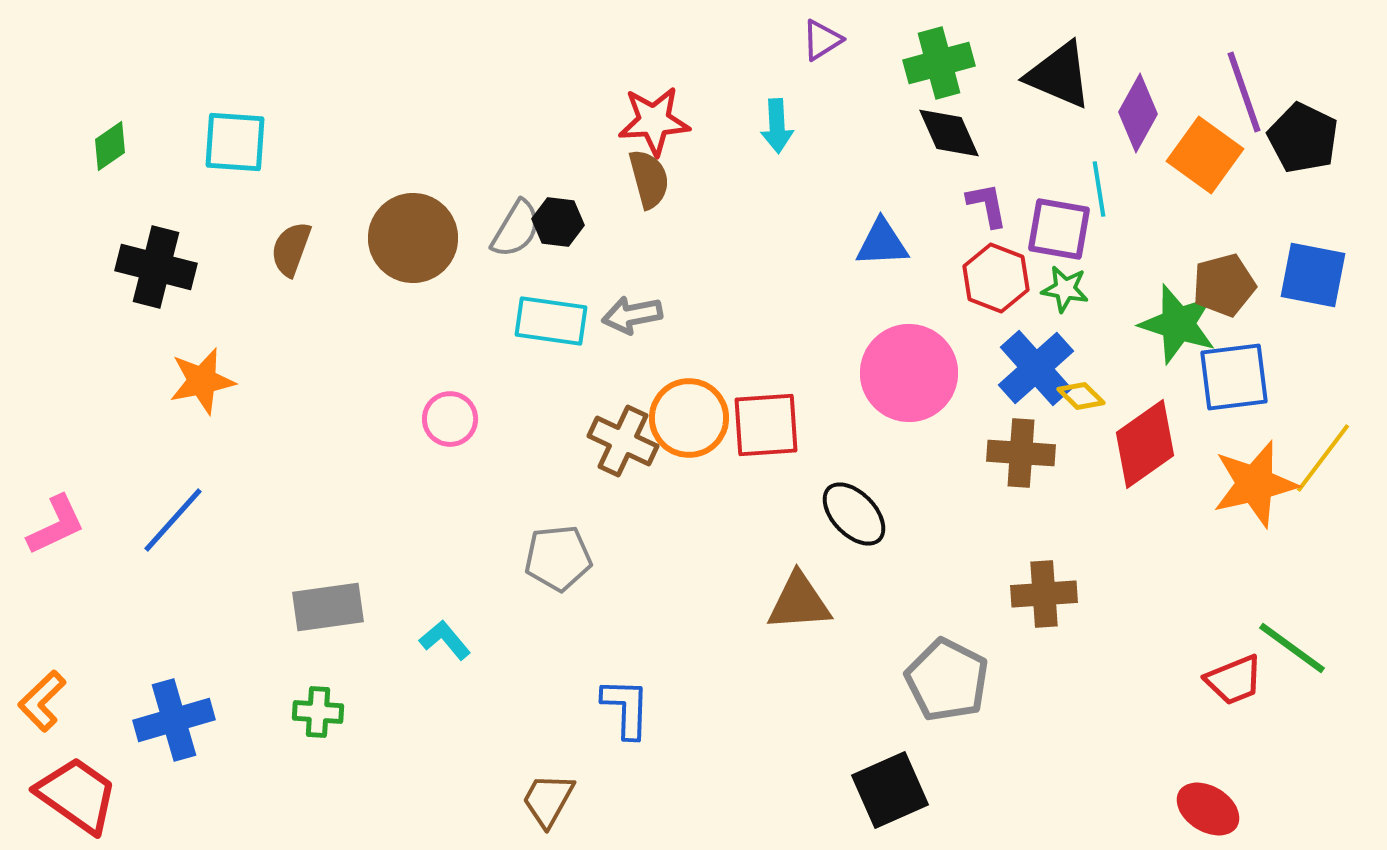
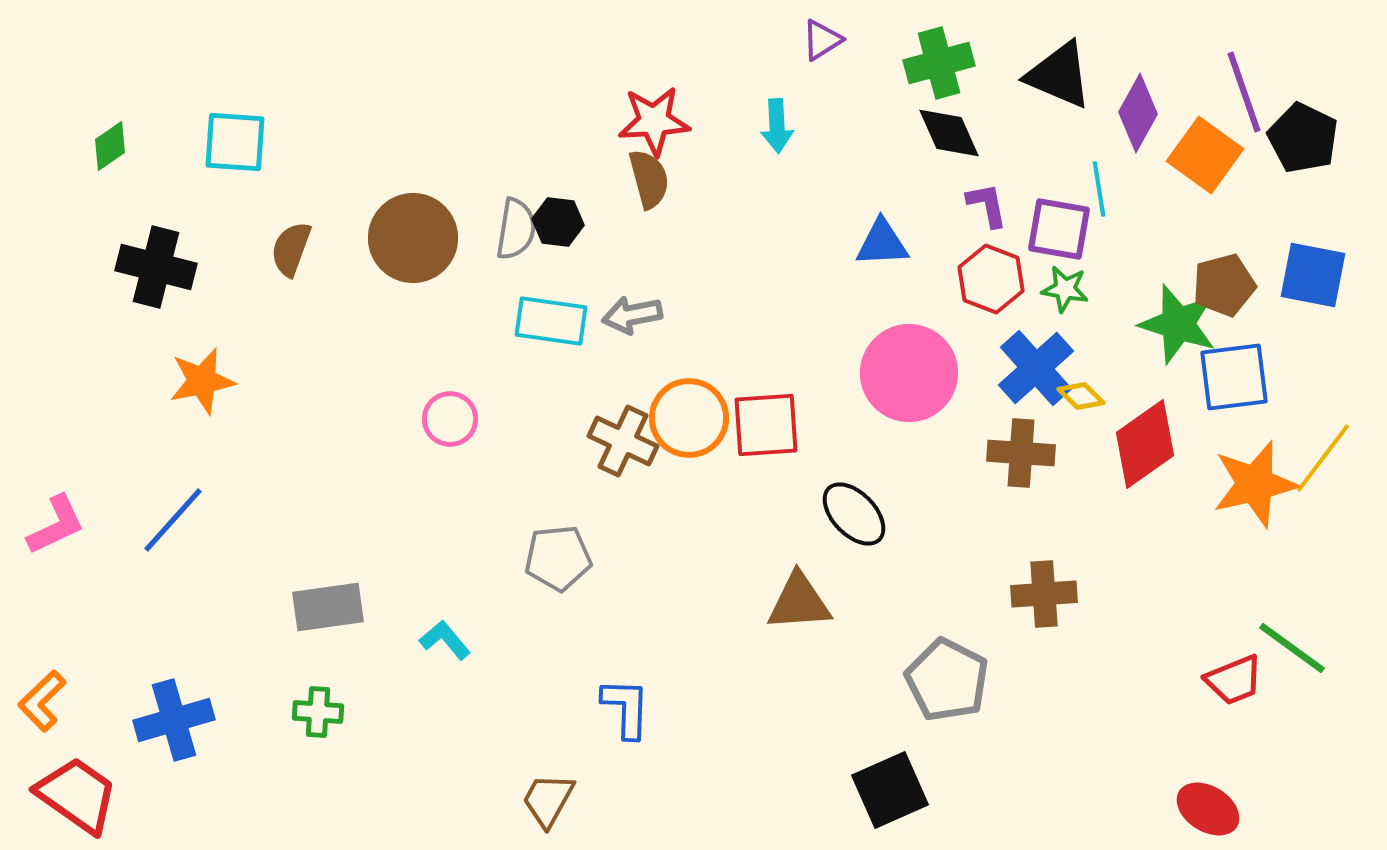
gray semicircle at (516, 229): rotated 22 degrees counterclockwise
red hexagon at (996, 278): moved 5 px left, 1 px down
